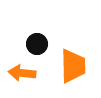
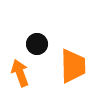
orange arrow: moved 2 px left; rotated 64 degrees clockwise
